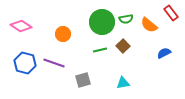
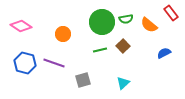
cyan triangle: rotated 32 degrees counterclockwise
